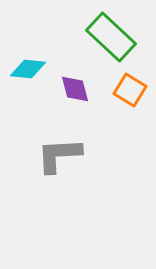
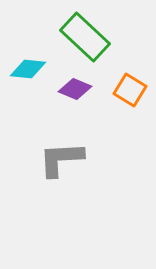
green rectangle: moved 26 px left
purple diamond: rotated 52 degrees counterclockwise
gray L-shape: moved 2 px right, 4 px down
